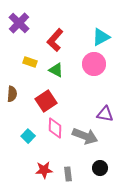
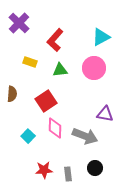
pink circle: moved 4 px down
green triangle: moved 4 px right; rotated 35 degrees counterclockwise
black circle: moved 5 px left
